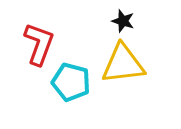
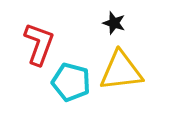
black star: moved 9 px left, 2 px down
yellow triangle: moved 2 px left, 7 px down
